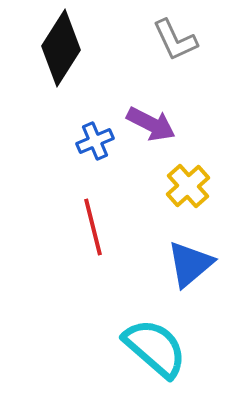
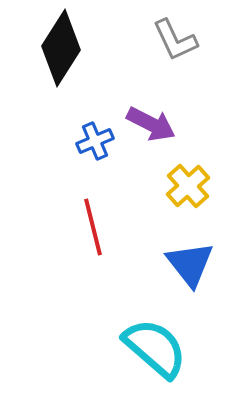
blue triangle: rotated 28 degrees counterclockwise
